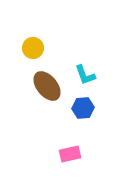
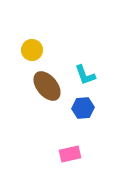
yellow circle: moved 1 px left, 2 px down
